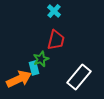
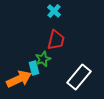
green star: moved 2 px right
